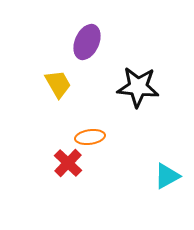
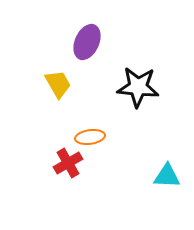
red cross: rotated 16 degrees clockwise
cyan triangle: rotated 32 degrees clockwise
